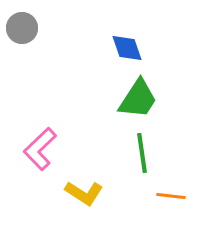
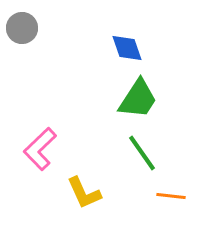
green line: rotated 27 degrees counterclockwise
yellow L-shape: rotated 33 degrees clockwise
